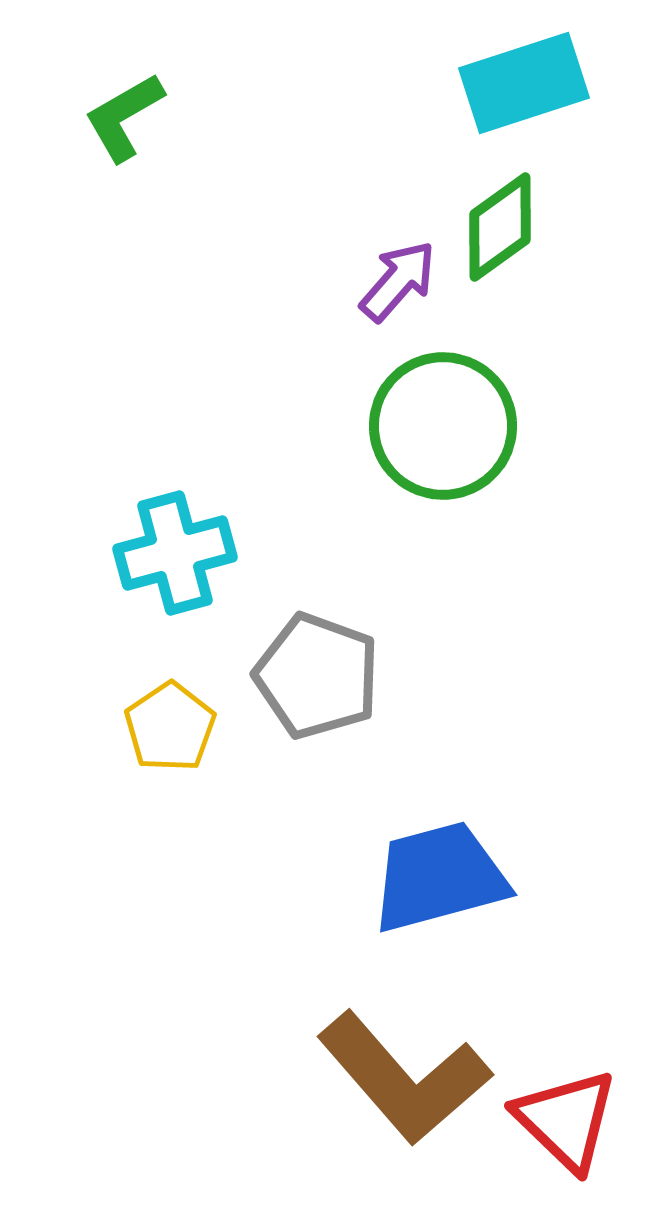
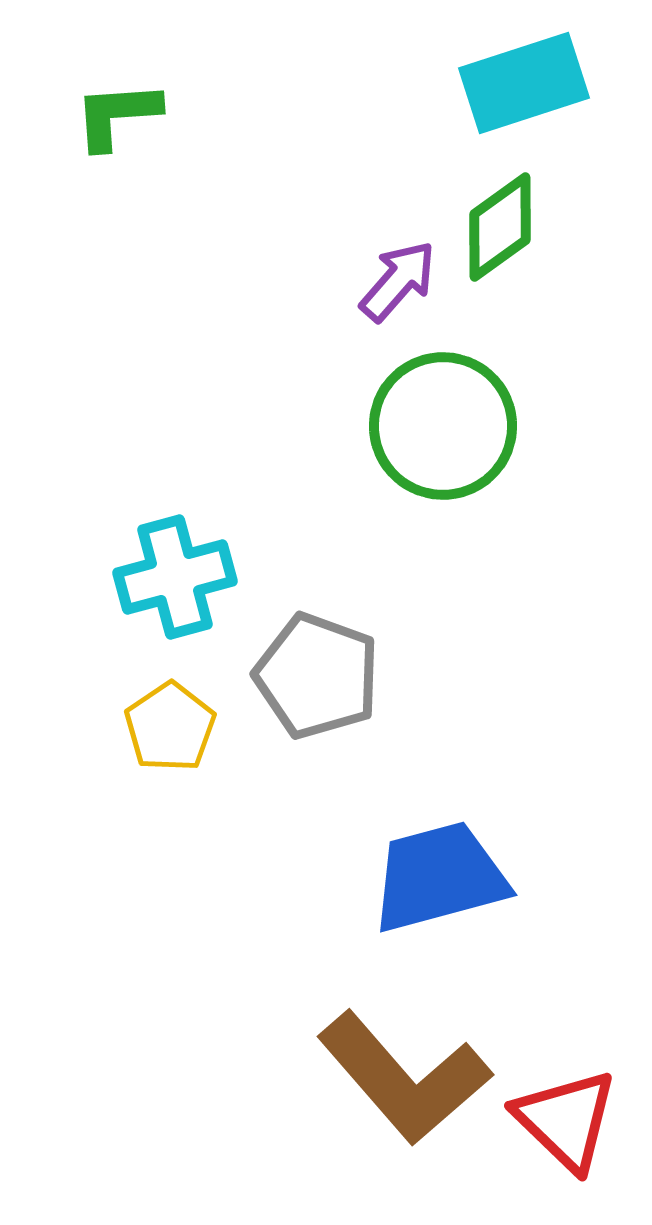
green L-shape: moved 7 px left, 2 px up; rotated 26 degrees clockwise
cyan cross: moved 24 px down
